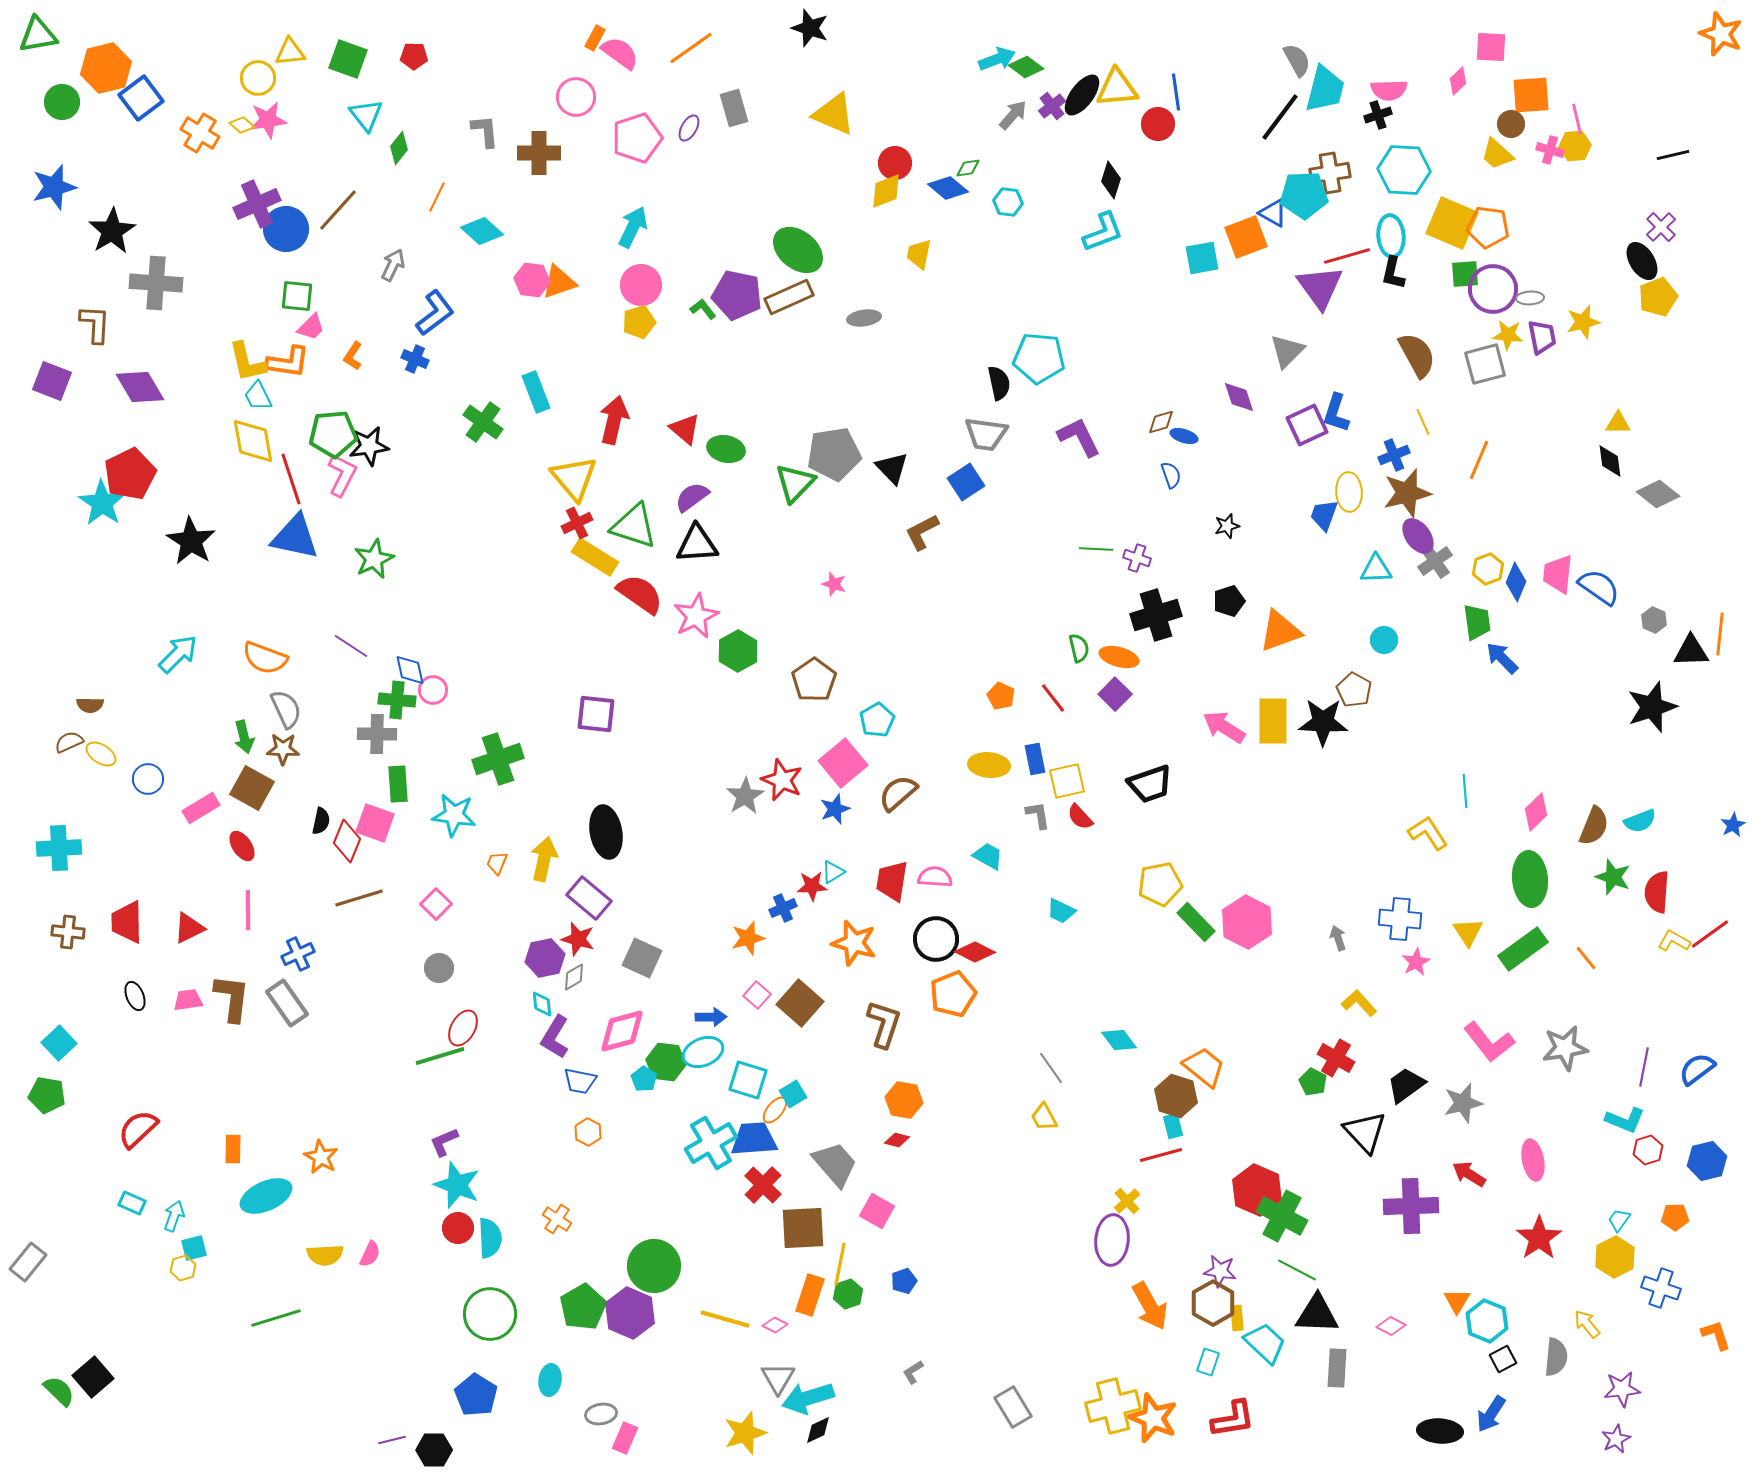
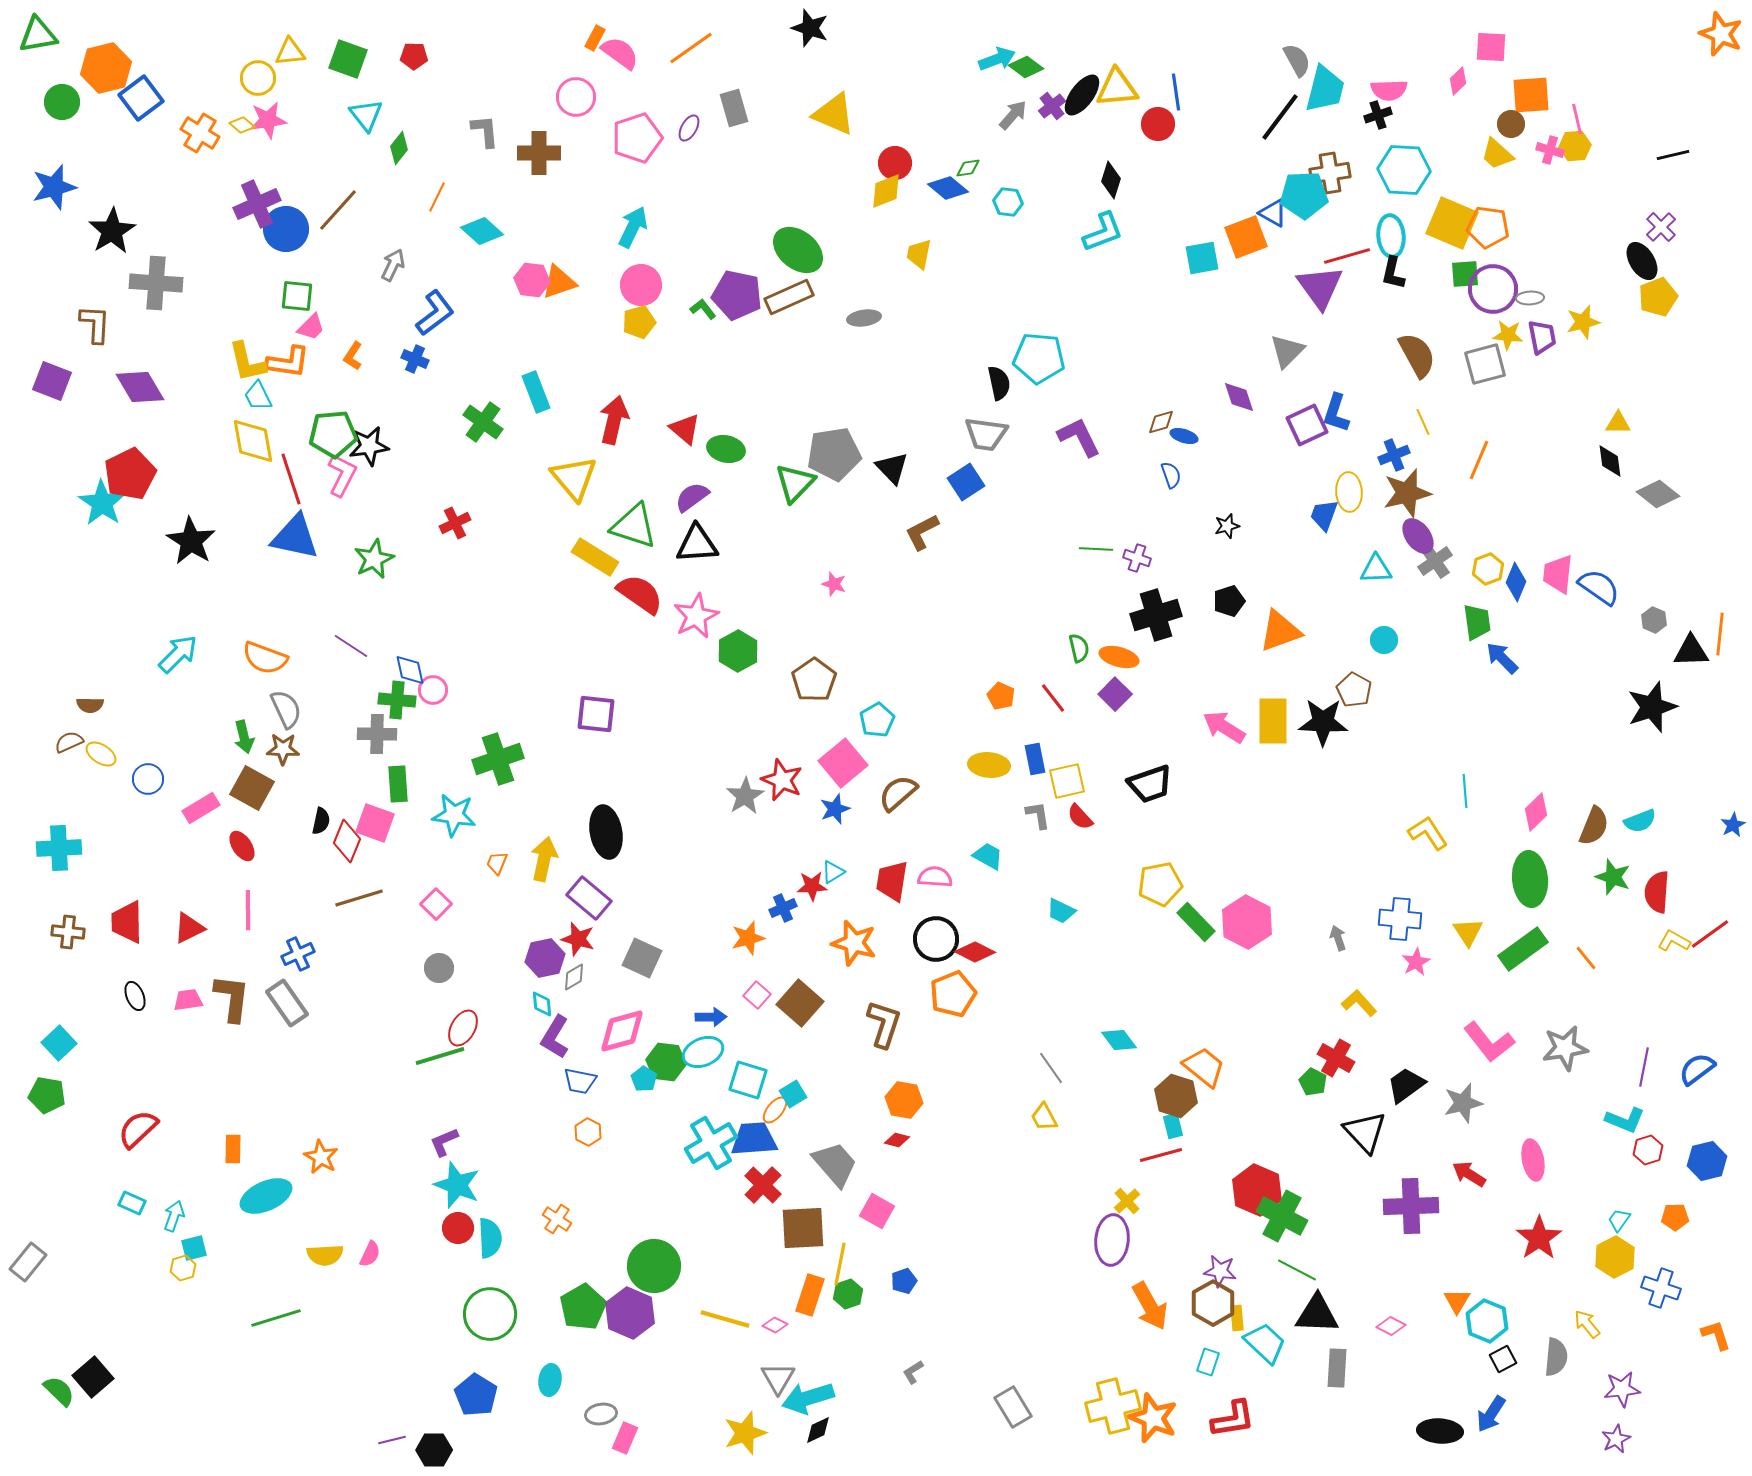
red cross at (577, 523): moved 122 px left
